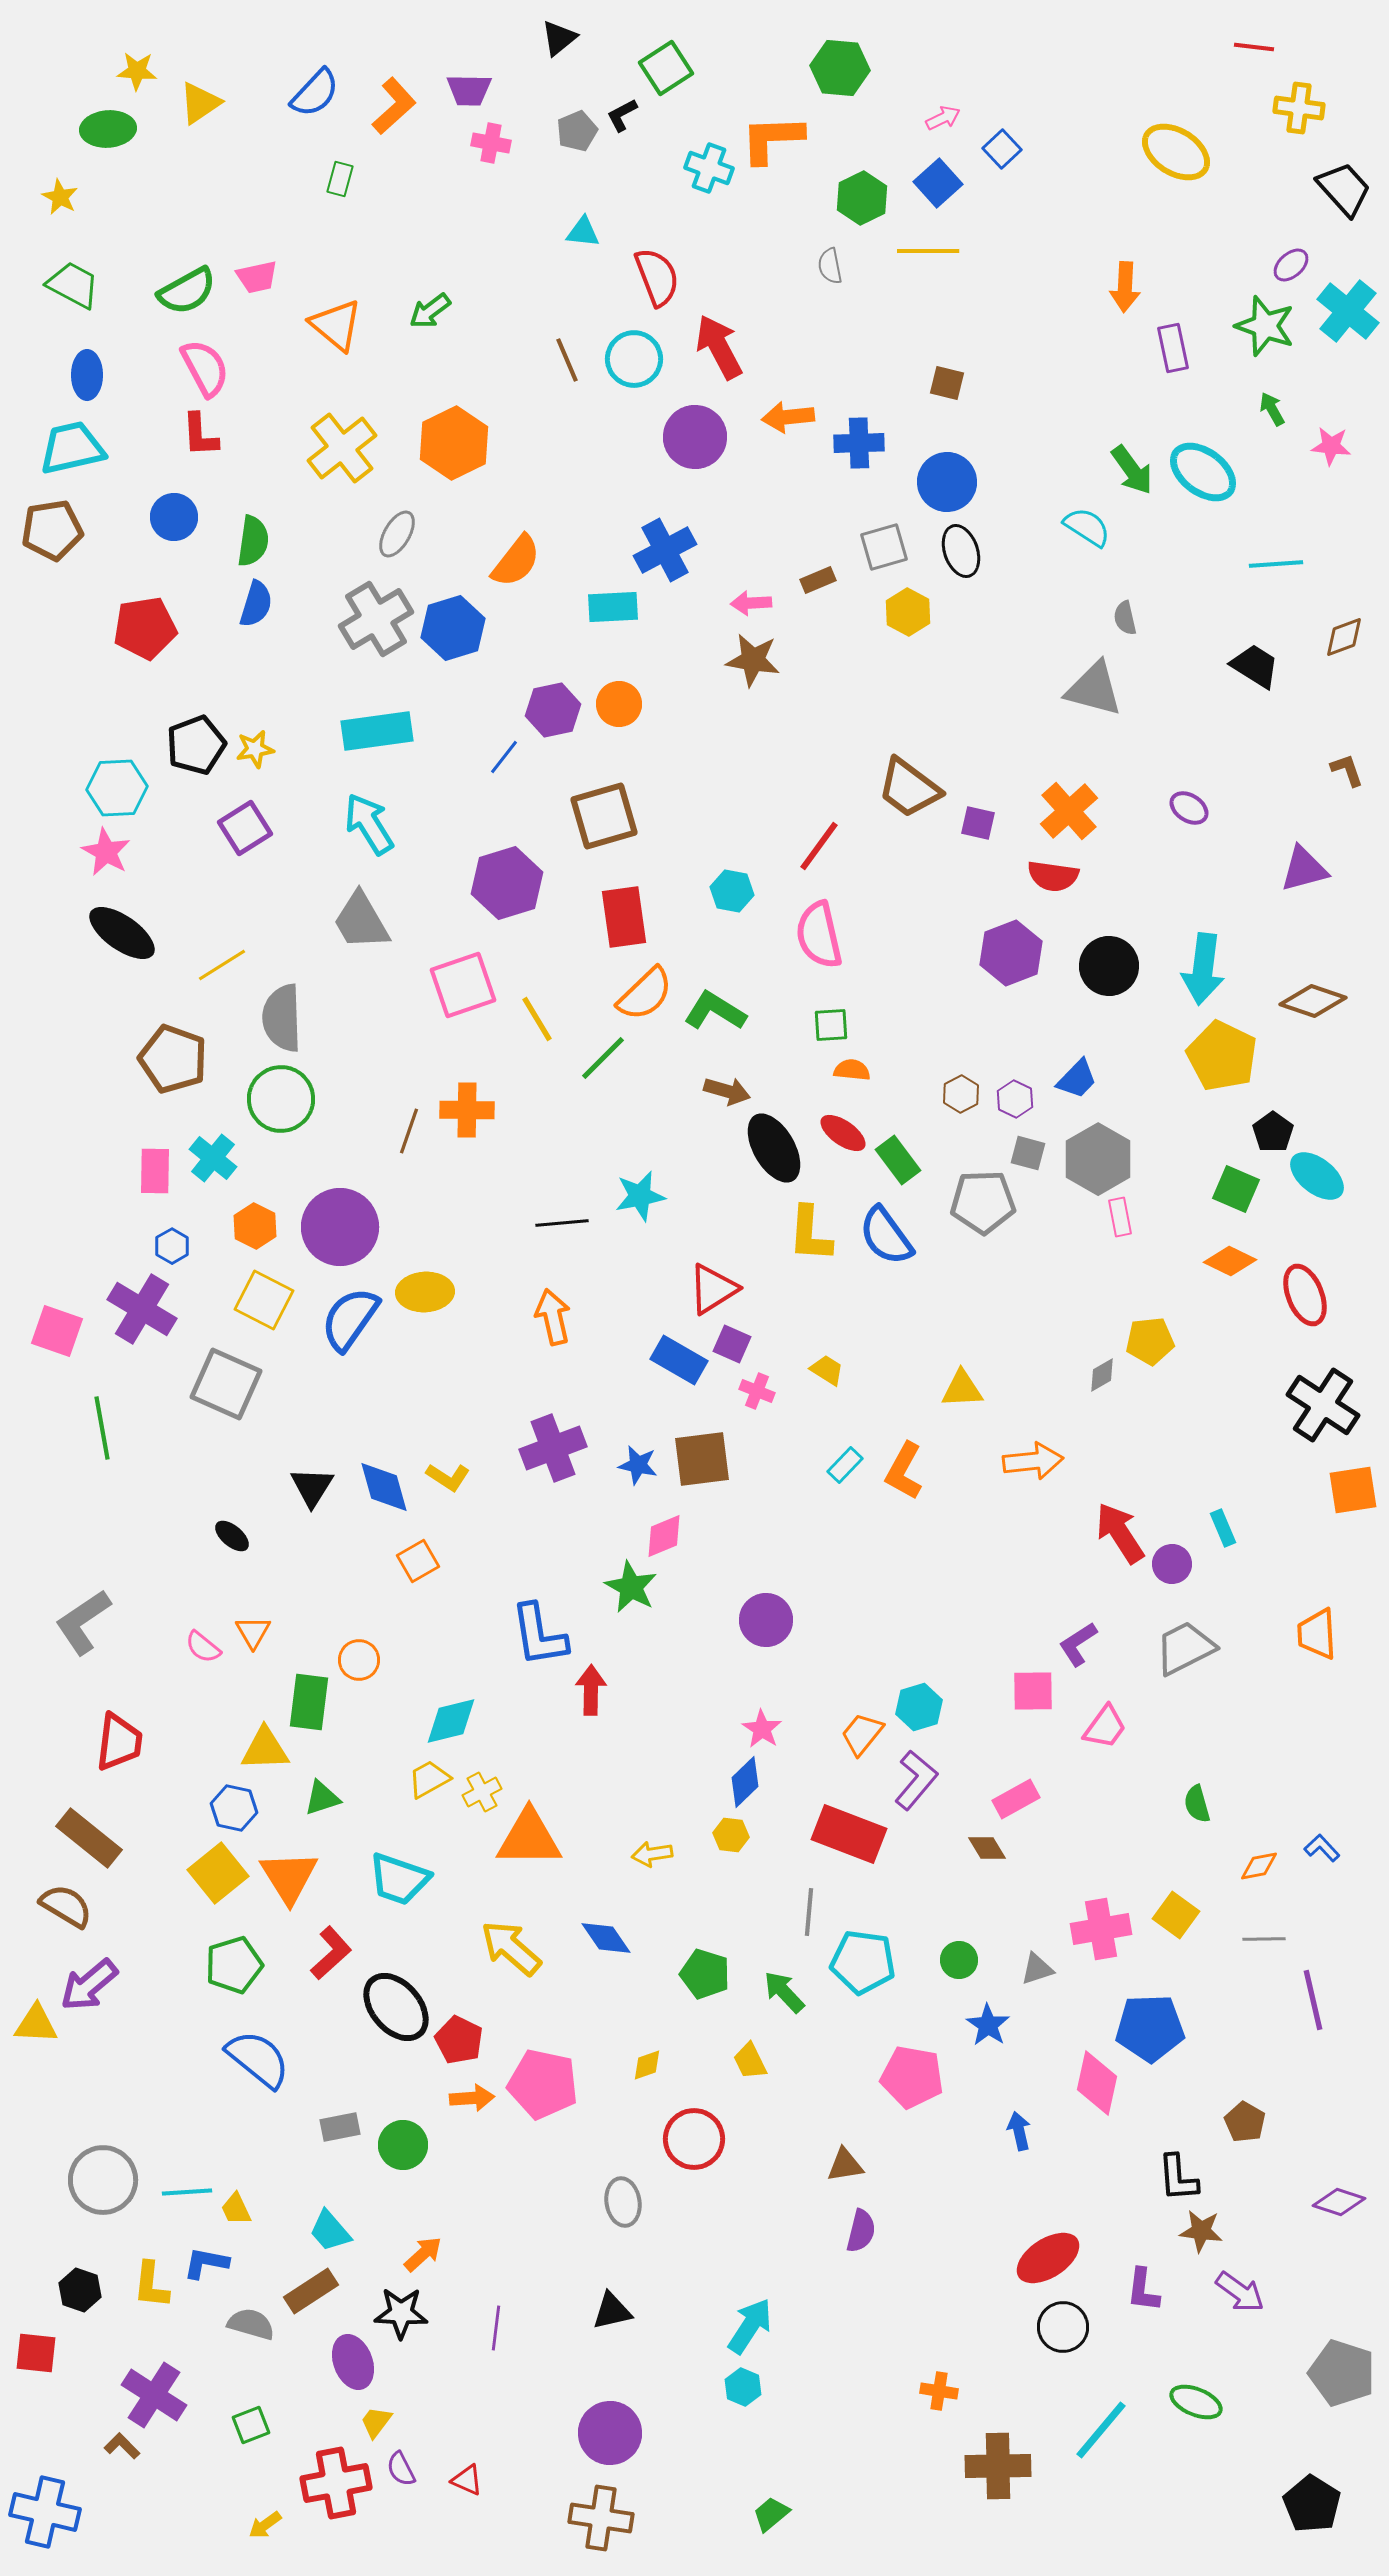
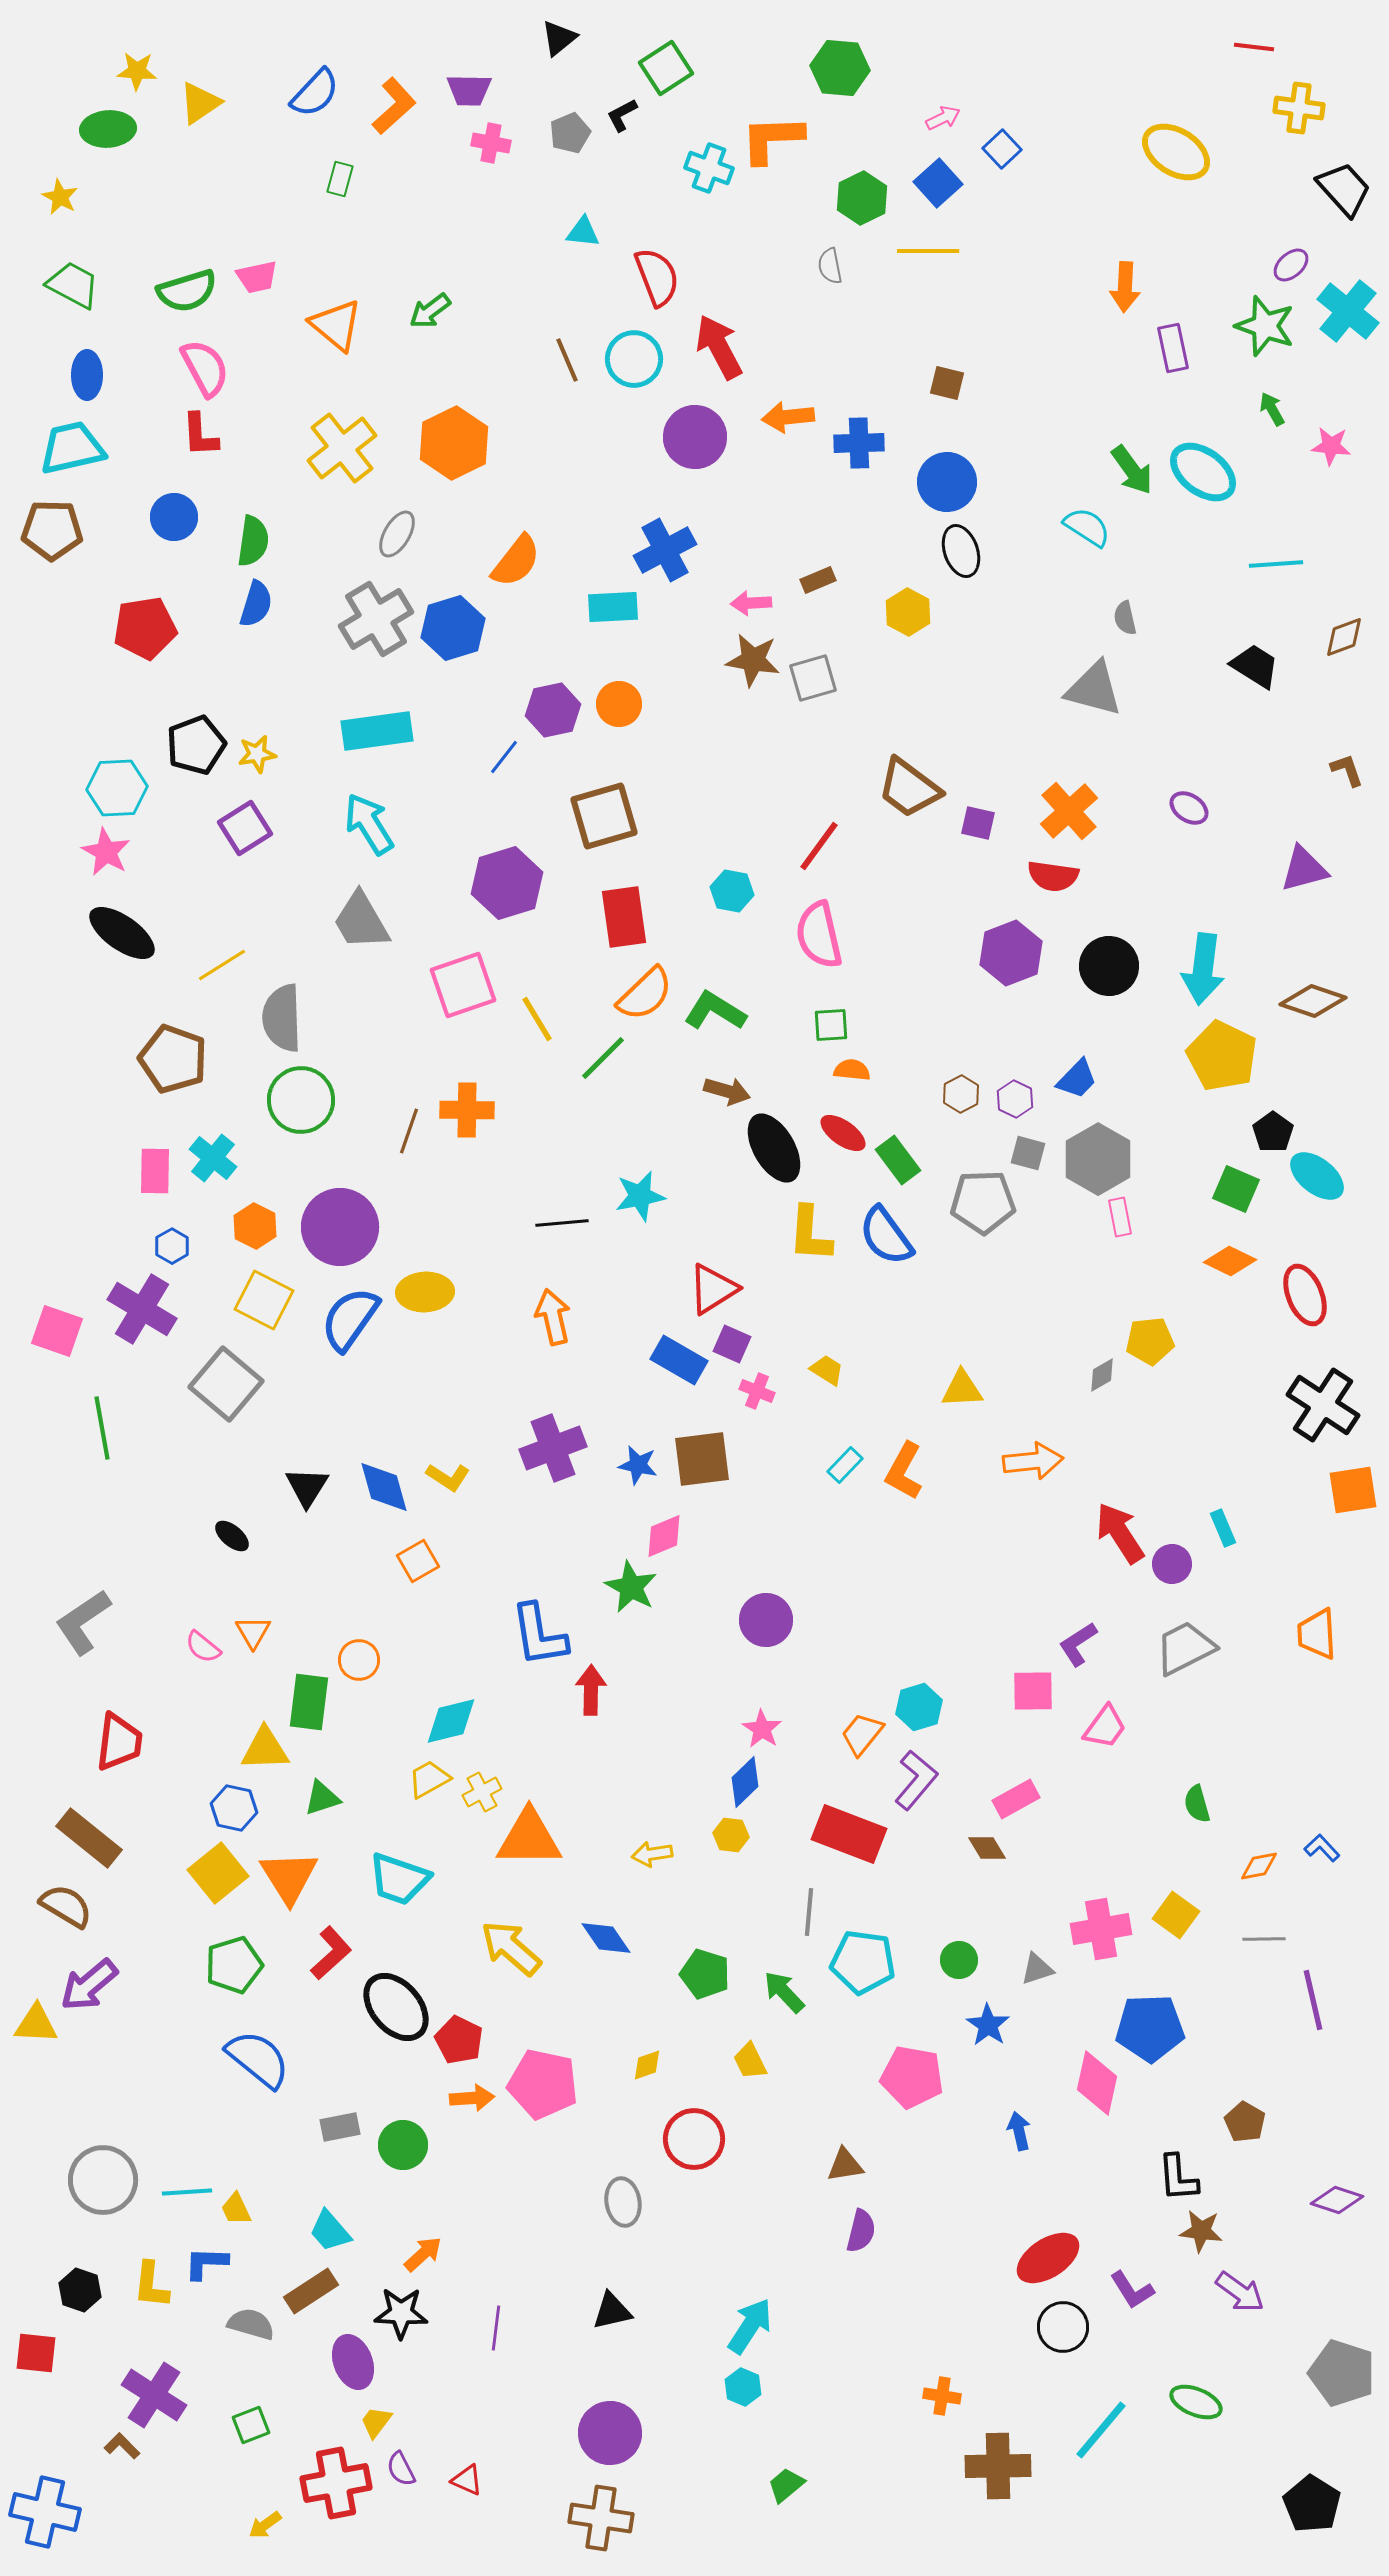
gray pentagon at (577, 131): moved 7 px left, 2 px down
green semicircle at (187, 291): rotated 12 degrees clockwise
brown pentagon at (52, 530): rotated 10 degrees clockwise
gray square at (884, 547): moved 71 px left, 131 px down
yellow star at (255, 749): moved 2 px right, 5 px down
green circle at (281, 1099): moved 20 px right, 1 px down
gray square at (226, 1384): rotated 16 degrees clockwise
black triangle at (312, 1487): moved 5 px left
purple diamond at (1339, 2202): moved 2 px left, 2 px up
blue L-shape at (206, 2263): rotated 9 degrees counterclockwise
purple L-shape at (1143, 2290): moved 11 px left; rotated 39 degrees counterclockwise
orange cross at (939, 2391): moved 3 px right, 5 px down
green trapezoid at (771, 2514): moved 15 px right, 29 px up
